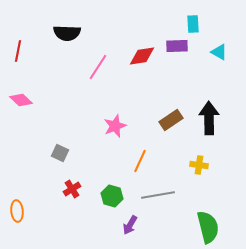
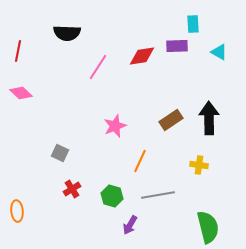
pink diamond: moved 7 px up
